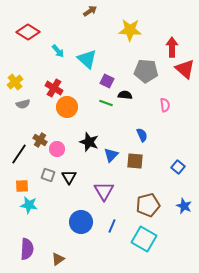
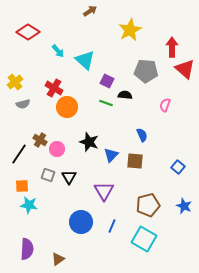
yellow star: rotated 30 degrees counterclockwise
cyan triangle: moved 2 px left, 1 px down
pink semicircle: rotated 152 degrees counterclockwise
